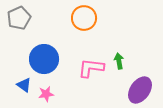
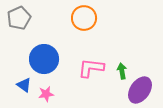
green arrow: moved 3 px right, 10 px down
